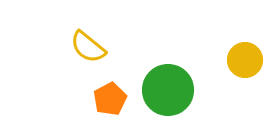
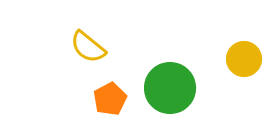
yellow circle: moved 1 px left, 1 px up
green circle: moved 2 px right, 2 px up
